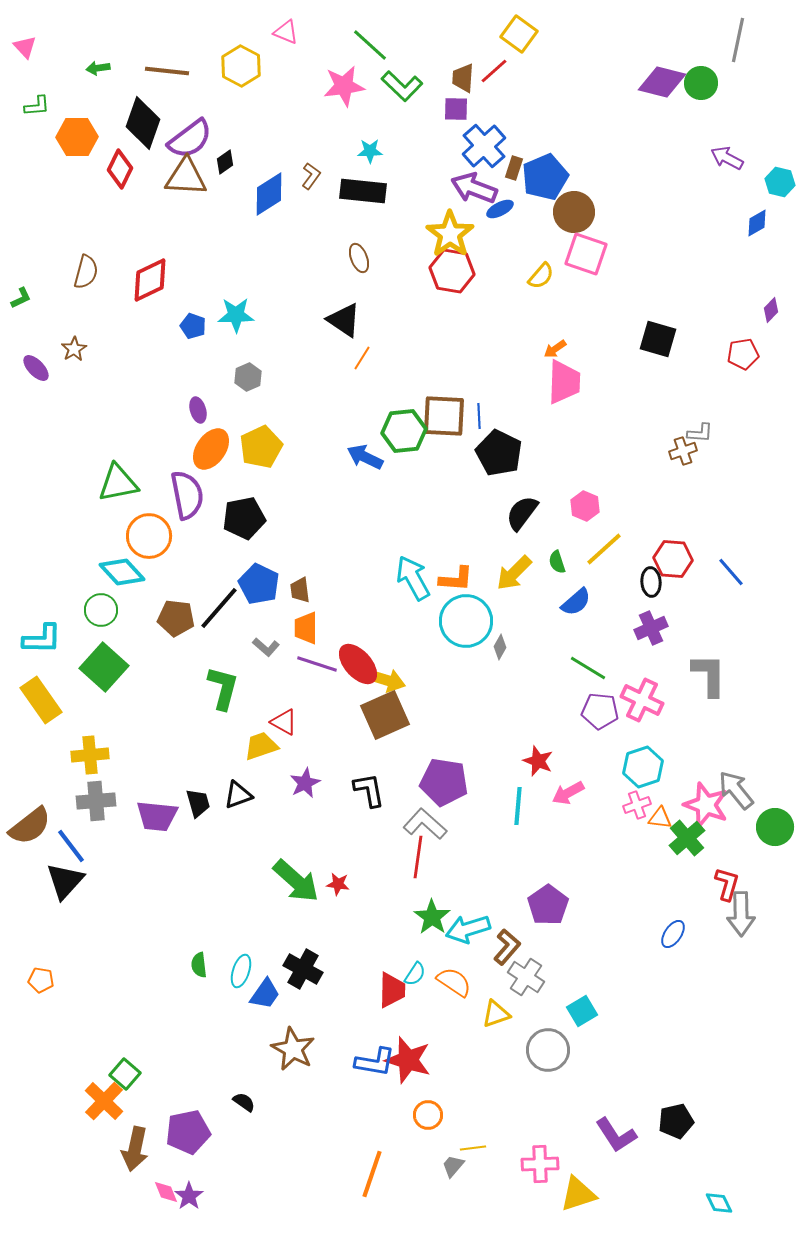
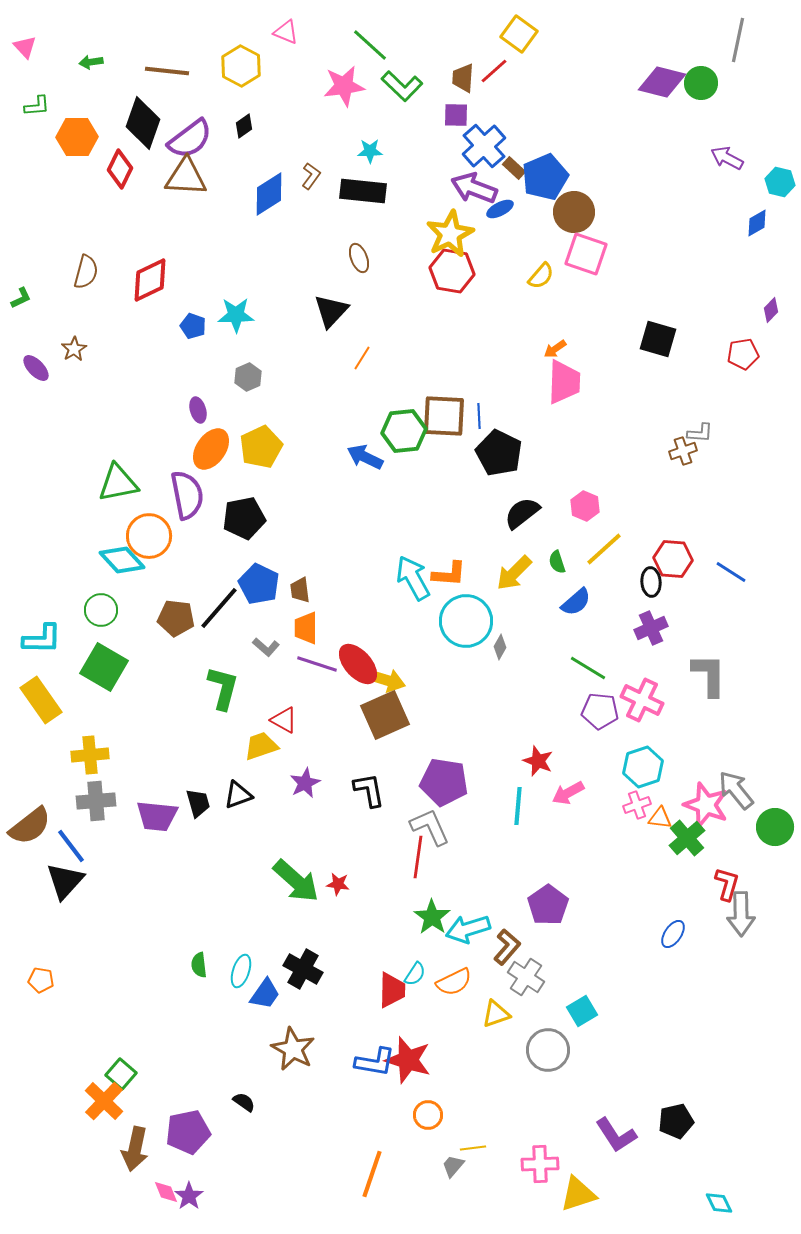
green arrow at (98, 68): moved 7 px left, 6 px up
purple square at (456, 109): moved 6 px down
black diamond at (225, 162): moved 19 px right, 36 px up
brown rectangle at (514, 168): rotated 65 degrees counterclockwise
yellow star at (450, 234): rotated 9 degrees clockwise
black triangle at (344, 320): moved 13 px left, 9 px up; rotated 39 degrees clockwise
black semicircle at (522, 513): rotated 15 degrees clockwise
cyan diamond at (122, 572): moved 12 px up
blue line at (731, 572): rotated 16 degrees counterclockwise
orange L-shape at (456, 579): moved 7 px left, 5 px up
green square at (104, 667): rotated 12 degrees counterclockwise
red triangle at (284, 722): moved 2 px up
gray L-shape at (425, 824): moved 5 px right, 3 px down; rotated 24 degrees clockwise
orange semicircle at (454, 982): rotated 120 degrees clockwise
green square at (125, 1074): moved 4 px left
